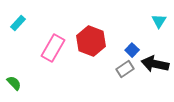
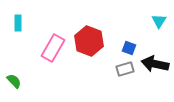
cyan rectangle: rotated 42 degrees counterclockwise
red hexagon: moved 2 px left
blue square: moved 3 px left, 2 px up; rotated 24 degrees counterclockwise
gray rectangle: rotated 18 degrees clockwise
green semicircle: moved 2 px up
